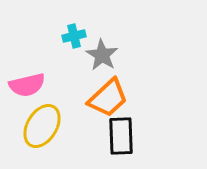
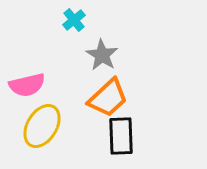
cyan cross: moved 16 px up; rotated 25 degrees counterclockwise
